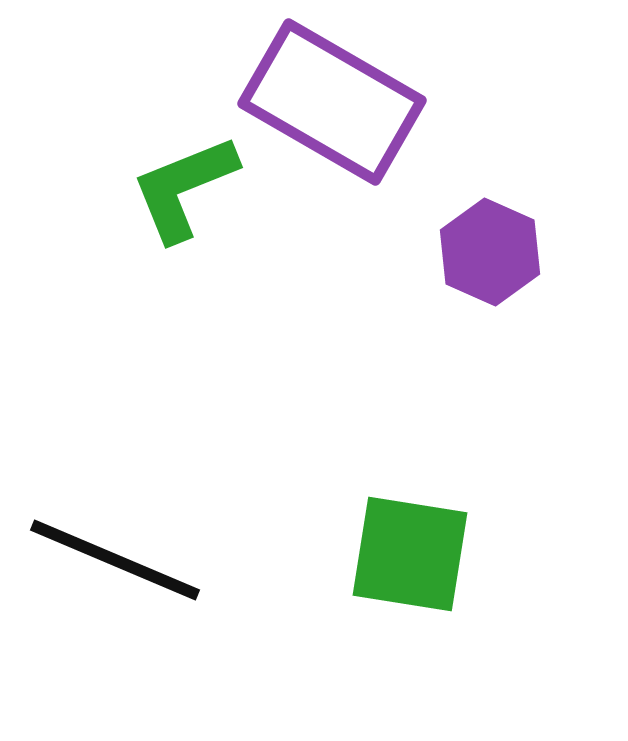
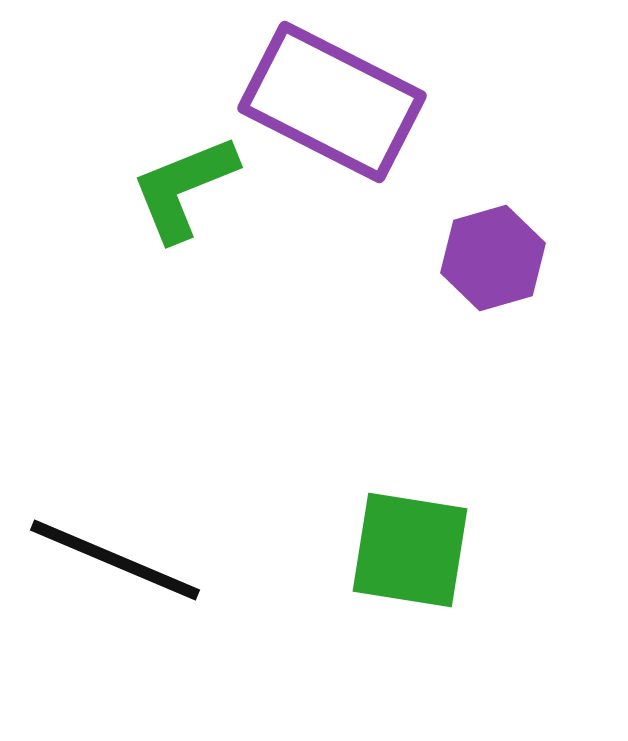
purple rectangle: rotated 3 degrees counterclockwise
purple hexagon: moved 3 px right, 6 px down; rotated 20 degrees clockwise
green square: moved 4 px up
